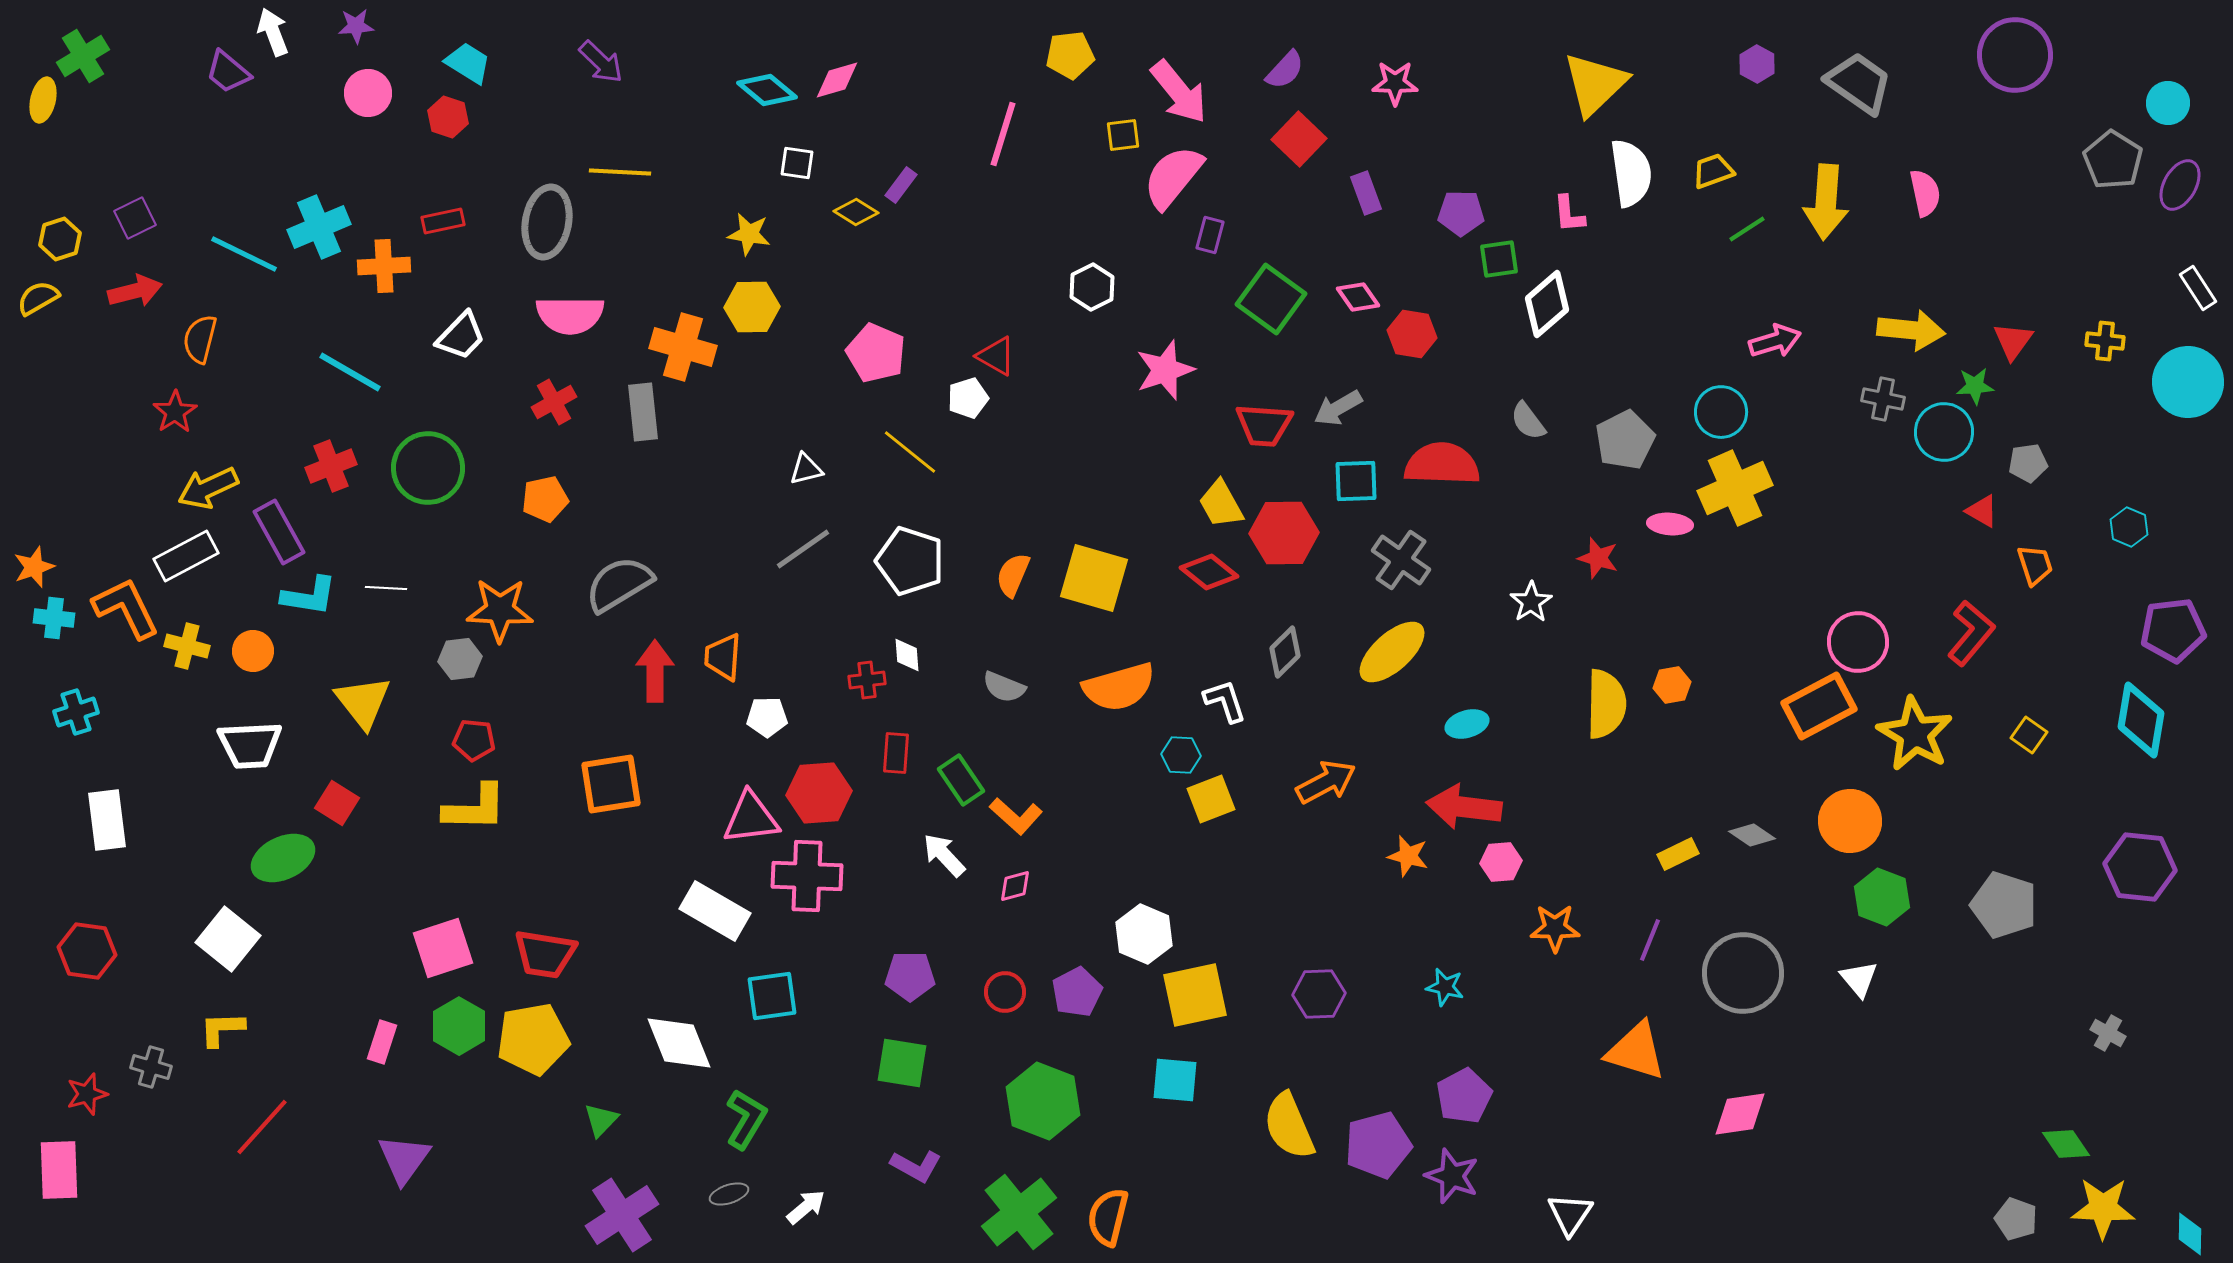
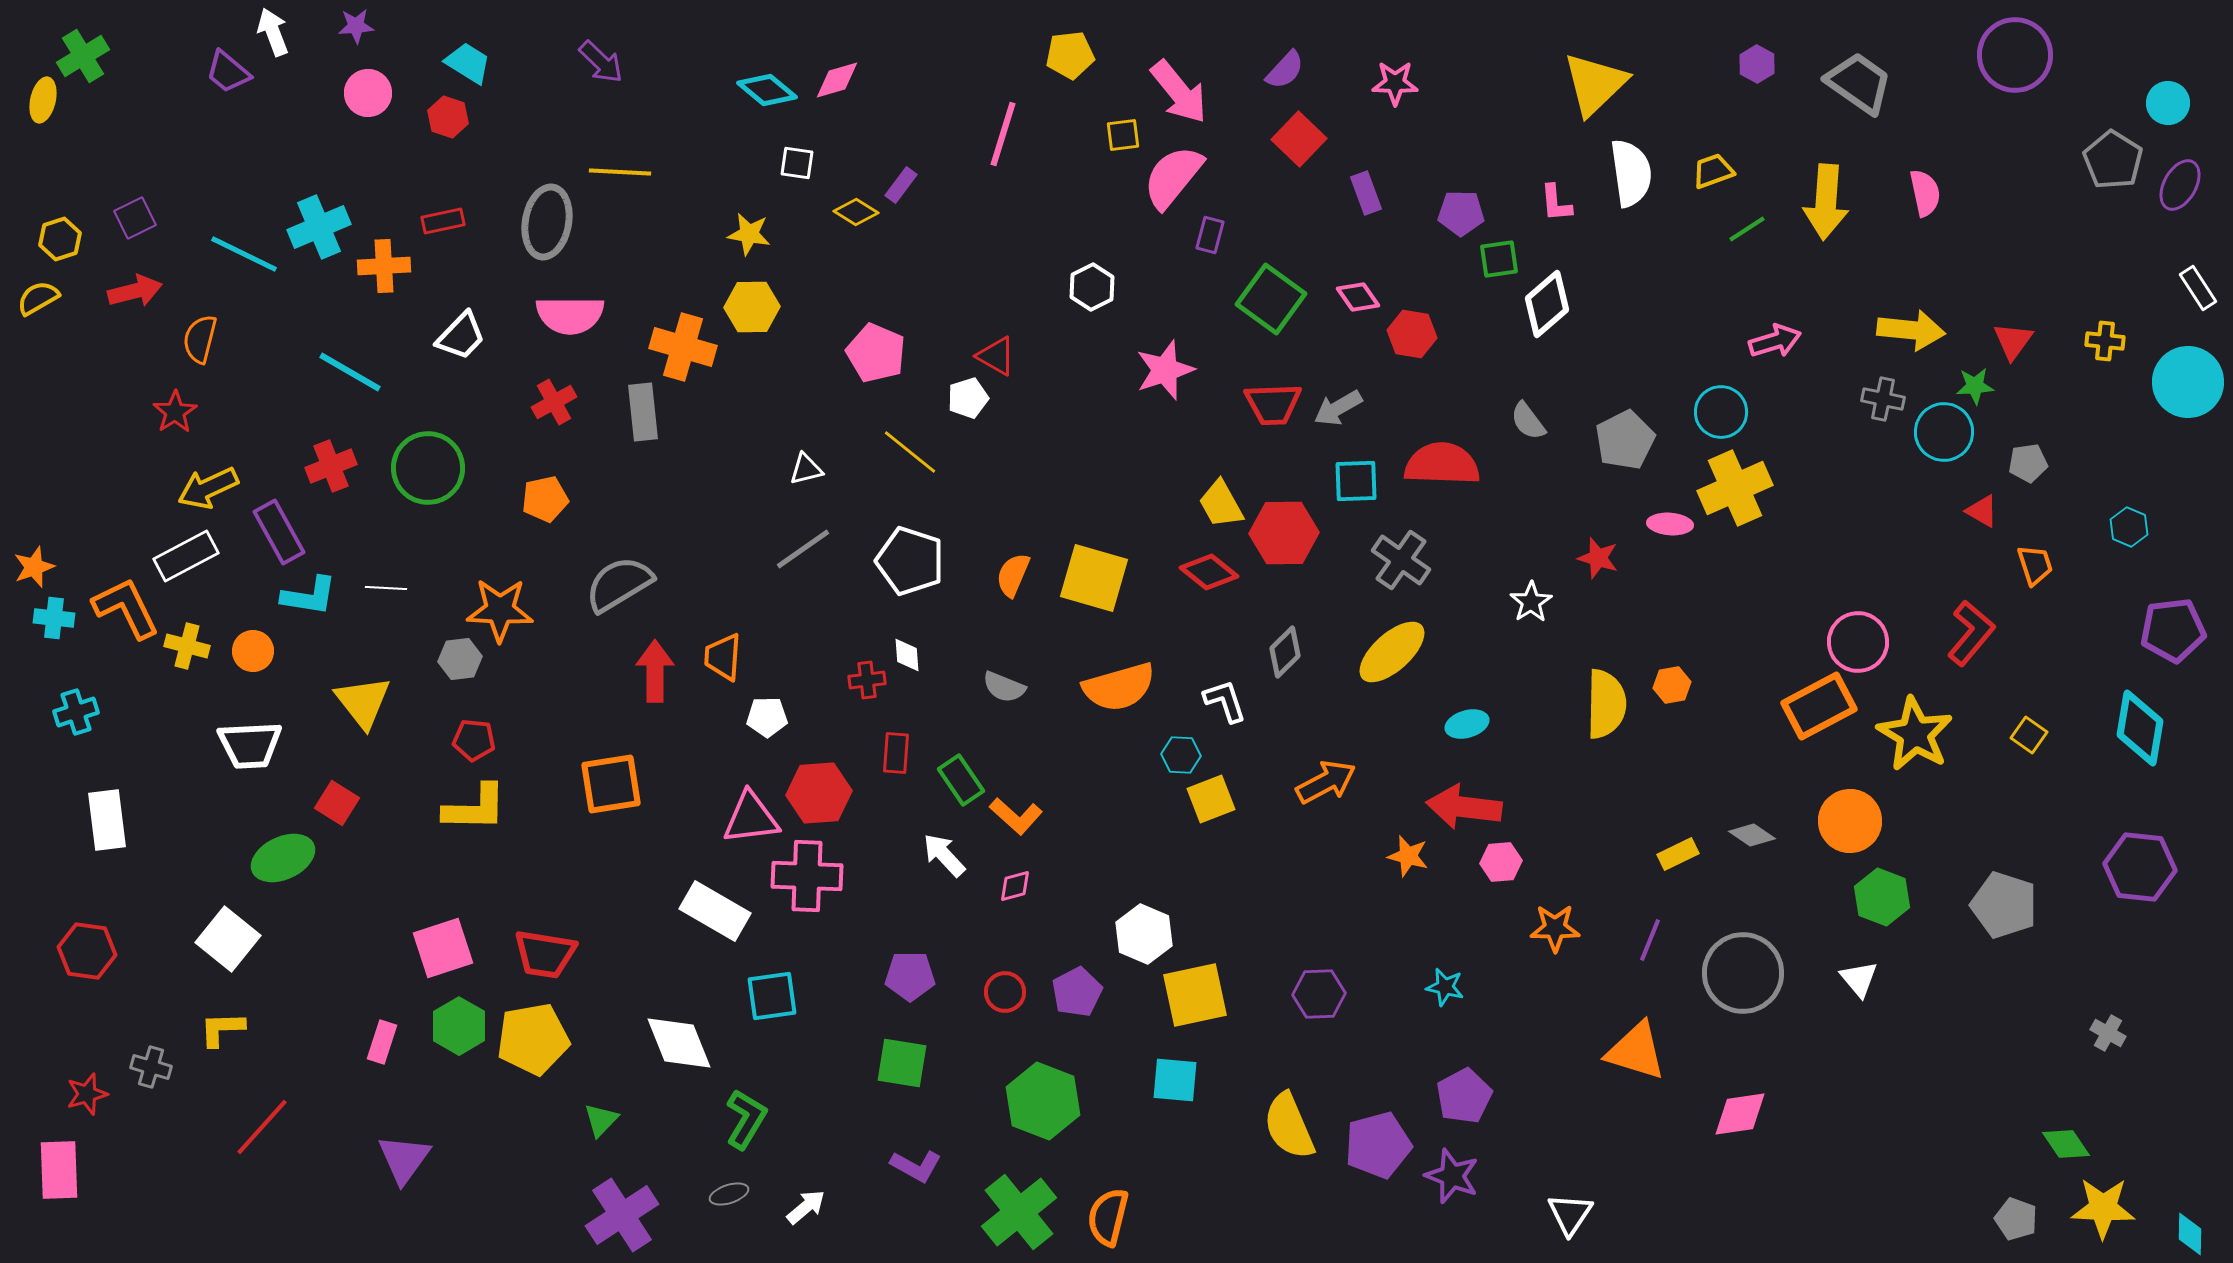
pink L-shape at (1569, 214): moved 13 px left, 11 px up
red trapezoid at (1264, 425): moved 9 px right, 21 px up; rotated 6 degrees counterclockwise
cyan diamond at (2141, 720): moved 1 px left, 8 px down
